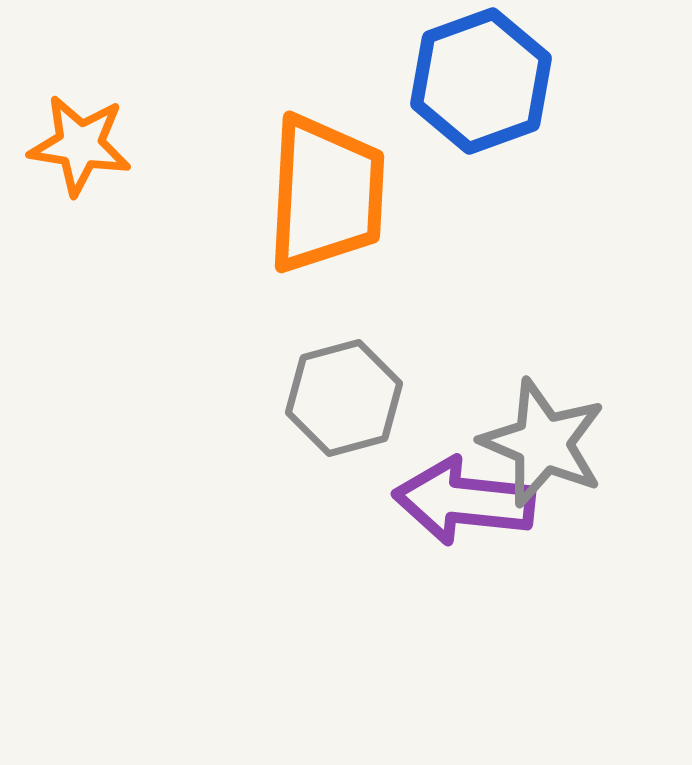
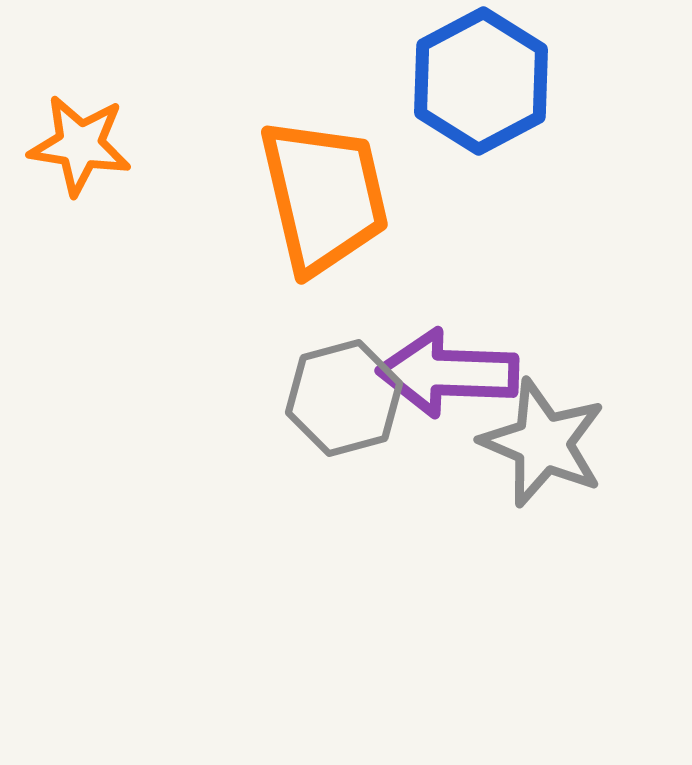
blue hexagon: rotated 8 degrees counterclockwise
orange trapezoid: moved 2 px left, 2 px down; rotated 16 degrees counterclockwise
purple arrow: moved 16 px left, 128 px up; rotated 4 degrees counterclockwise
